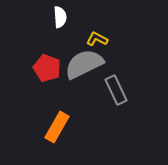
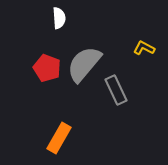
white semicircle: moved 1 px left, 1 px down
yellow L-shape: moved 47 px right, 9 px down
gray semicircle: rotated 24 degrees counterclockwise
orange rectangle: moved 2 px right, 11 px down
